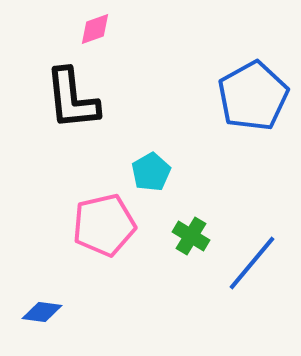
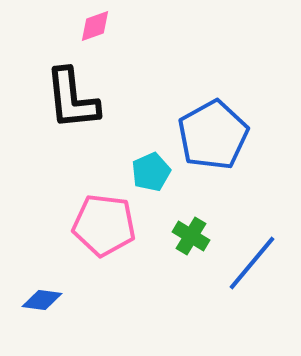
pink diamond: moved 3 px up
blue pentagon: moved 40 px left, 39 px down
cyan pentagon: rotated 6 degrees clockwise
pink pentagon: rotated 20 degrees clockwise
blue diamond: moved 12 px up
